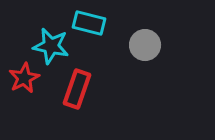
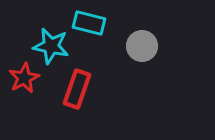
gray circle: moved 3 px left, 1 px down
